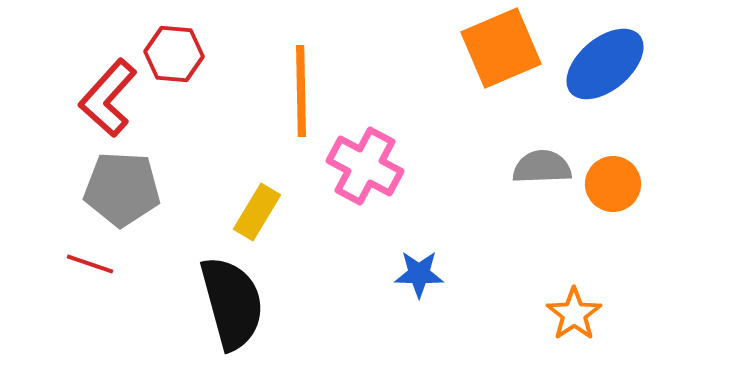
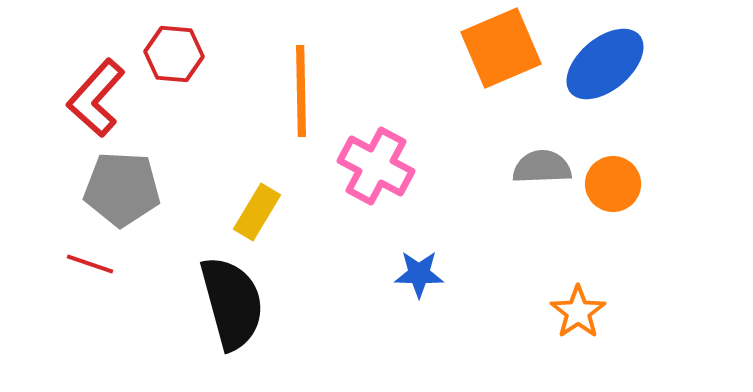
red L-shape: moved 12 px left
pink cross: moved 11 px right
orange star: moved 4 px right, 2 px up
